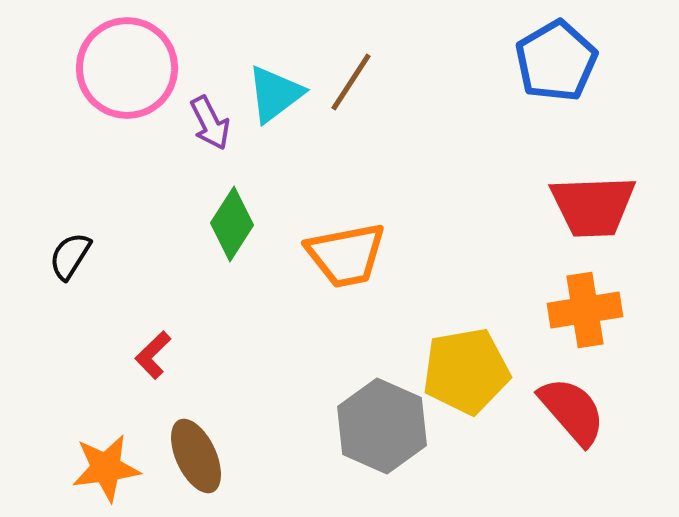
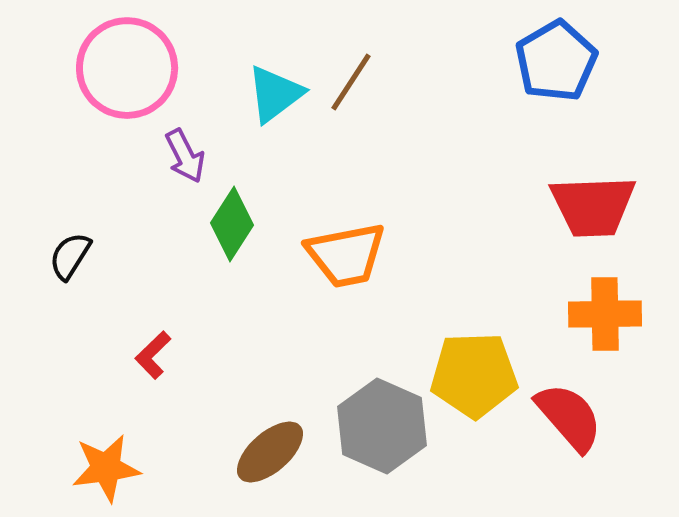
purple arrow: moved 25 px left, 33 px down
orange cross: moved 20 px right, 4 px down; rotated 8 degrees clockwise
yellow pentagon: moved 8 px right, 4 px down; rotated 8 degrees clockwise
red semicircle: moved 3 px left, 6 px down
brown ellipse: moved 74 px right, 4 px up; rotated 74 degrees clockwise
